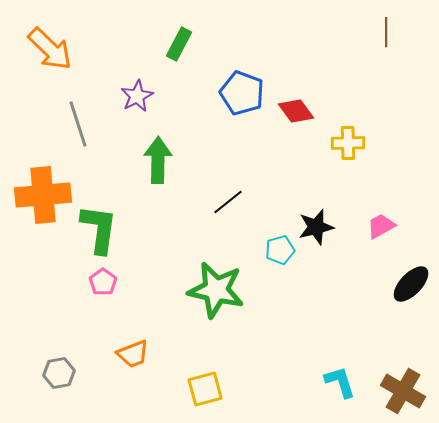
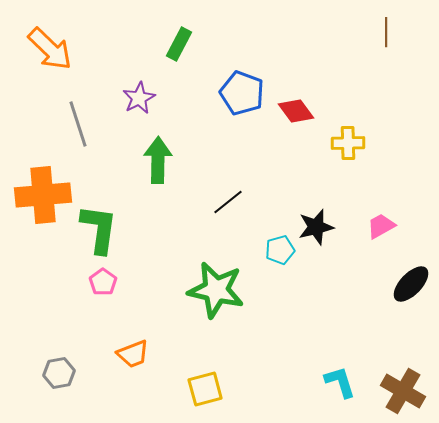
purple star: moved 2 px right, 2 px down
